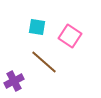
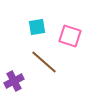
cyan square: rotated 18 degrees counterclockwise
pink square: rotated 15 degrees counterclockwise
